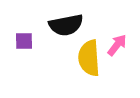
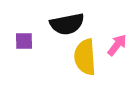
black semicircle: moved 1 px right, 1 px up
yellow semicircle: moved 4 px left, 1 px up
